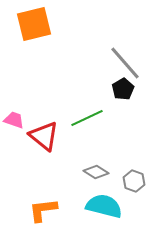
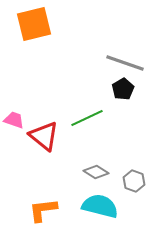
gray line: rotated 30 degrees counterclockwise
cyan semicircle: moved 4 px left
